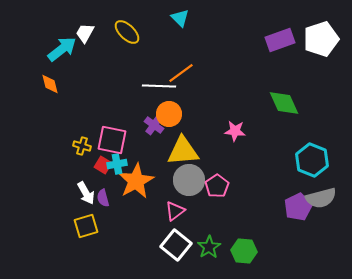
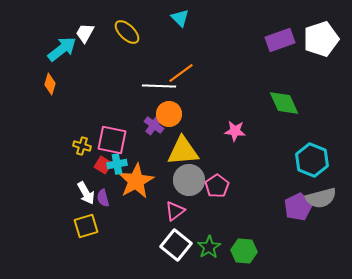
orange diamond: rotated 30 degrees clockwise
